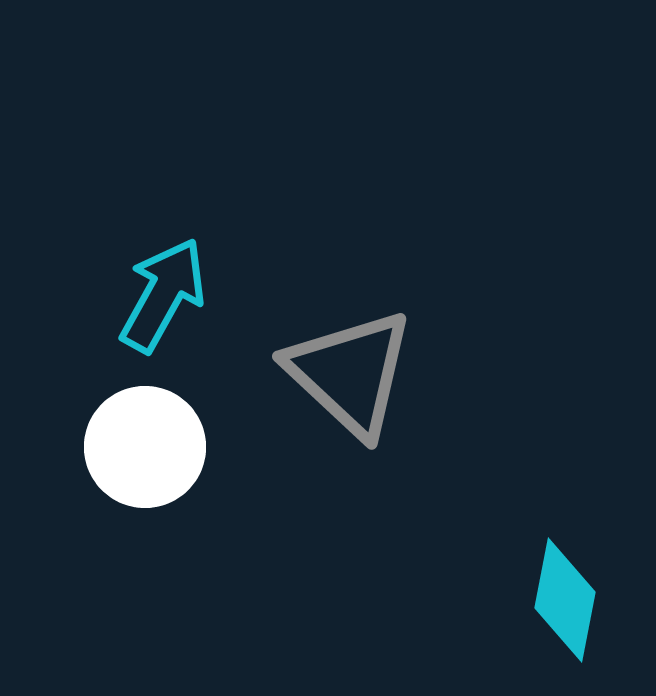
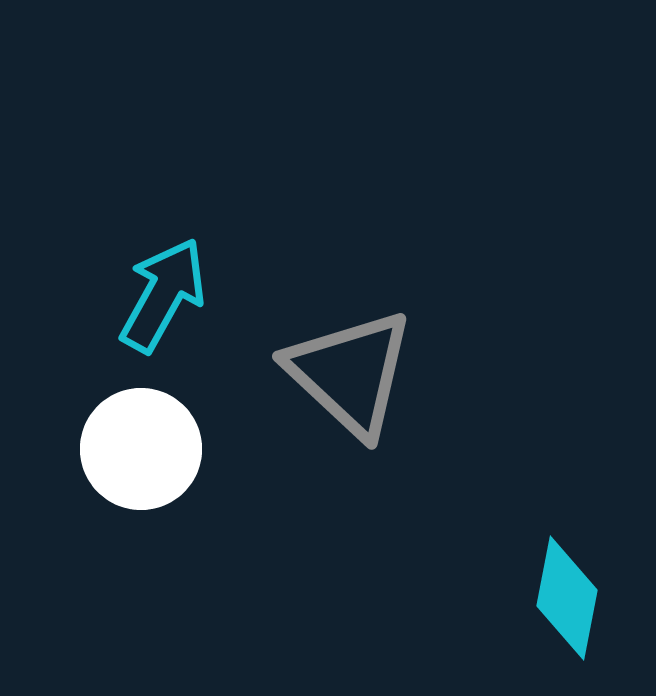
white circle: moved 4 px left, 2 px down
cyan diamond: moved 2 px right, 2 px up
